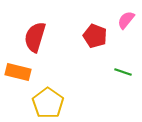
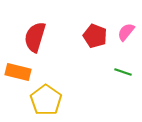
pink semicircle: moved 12 px down
yellow pentagon: moved 2 px left, 3 px up
